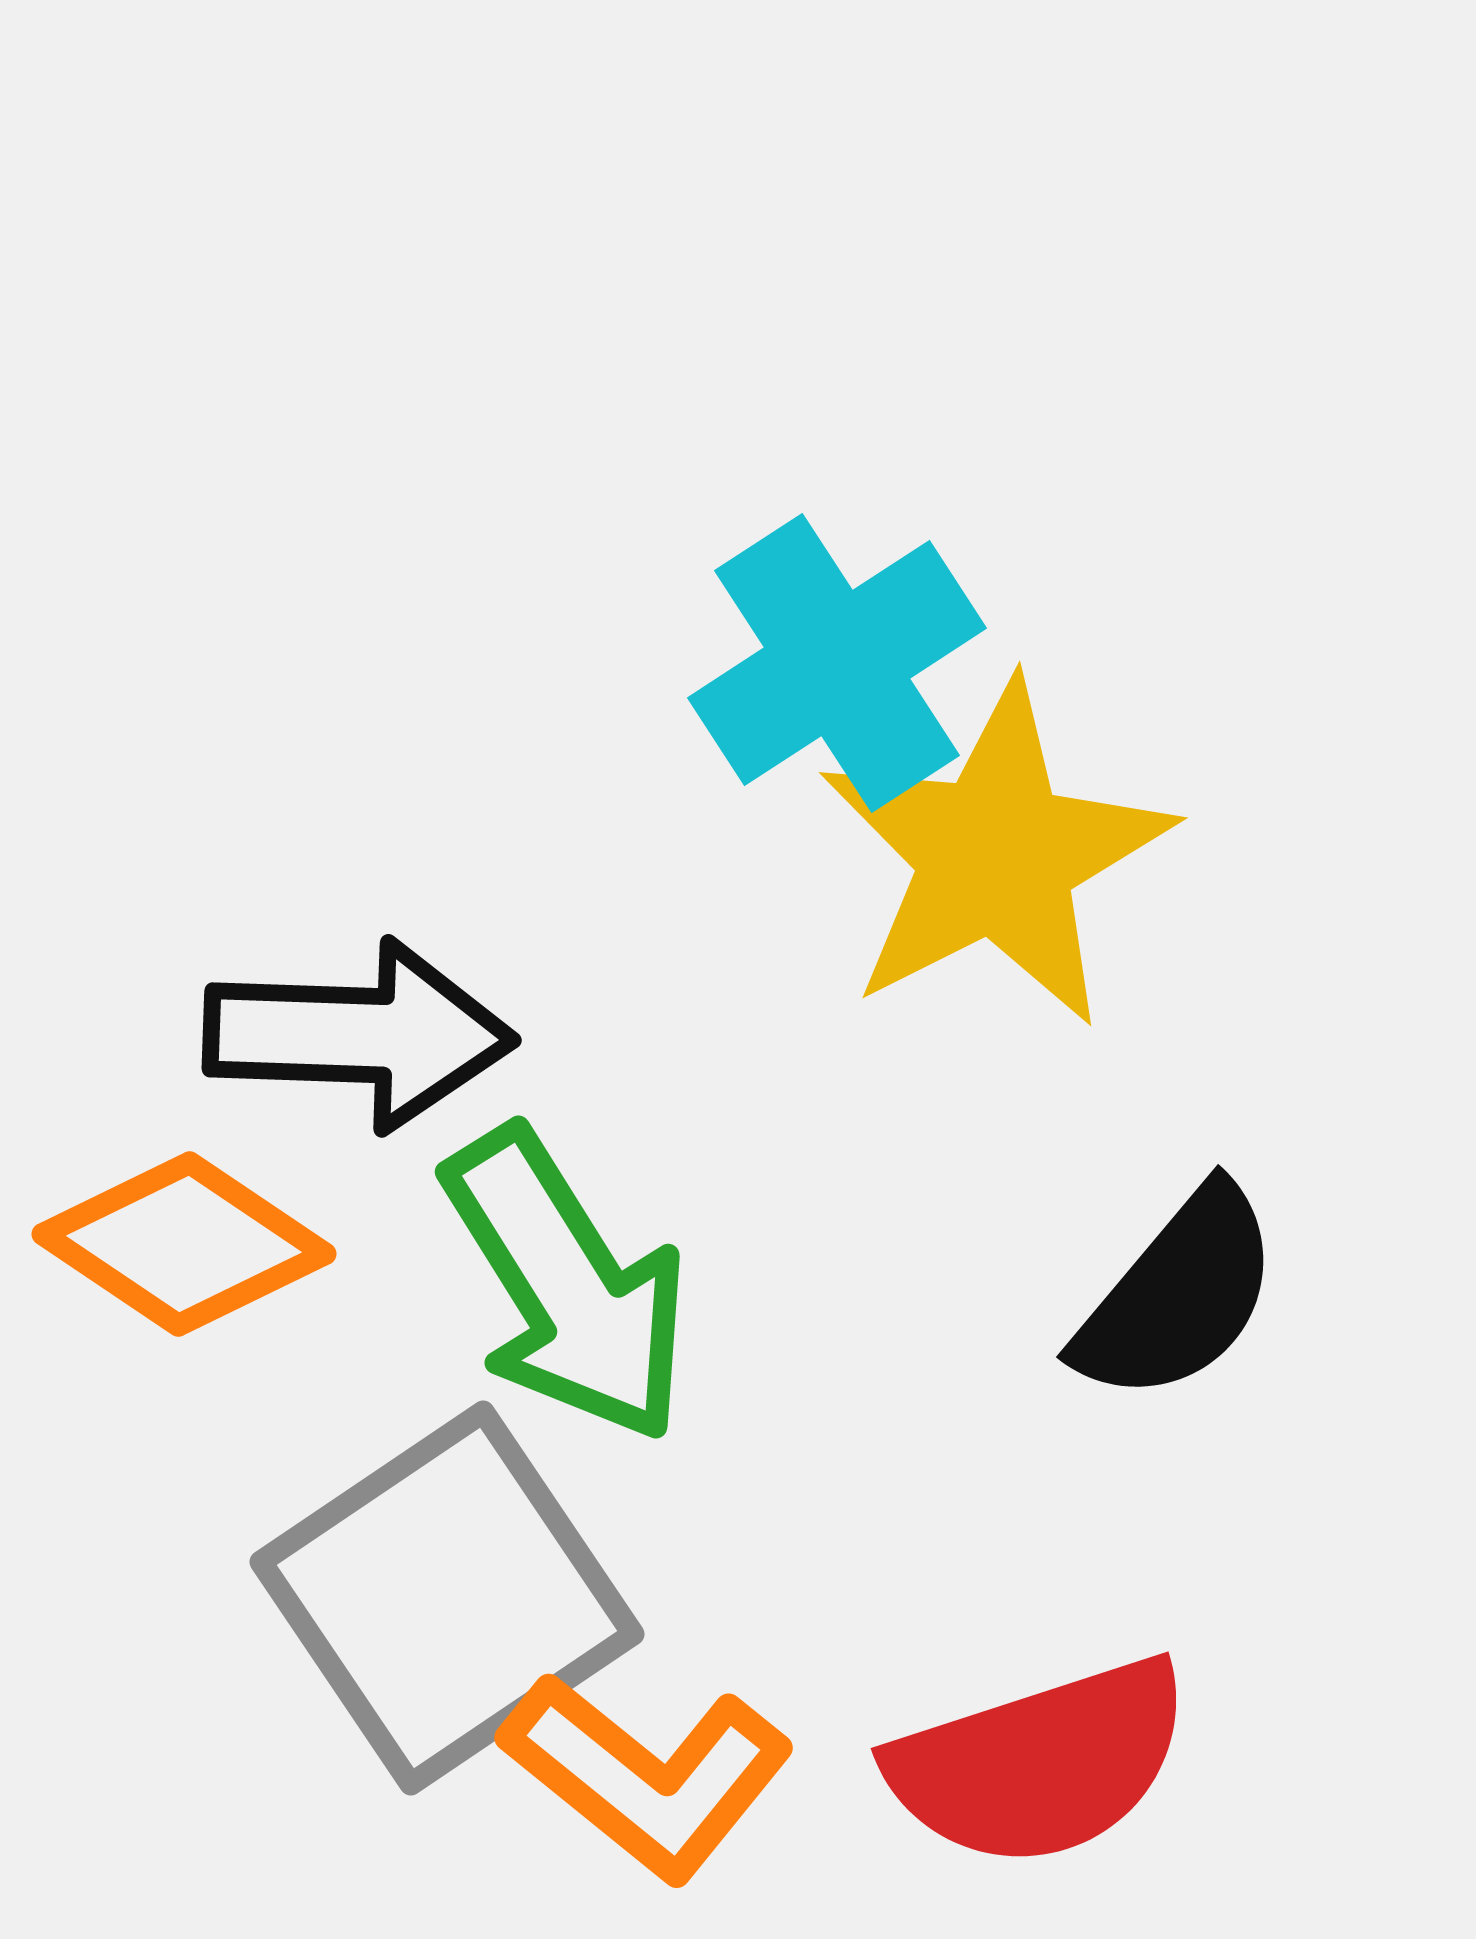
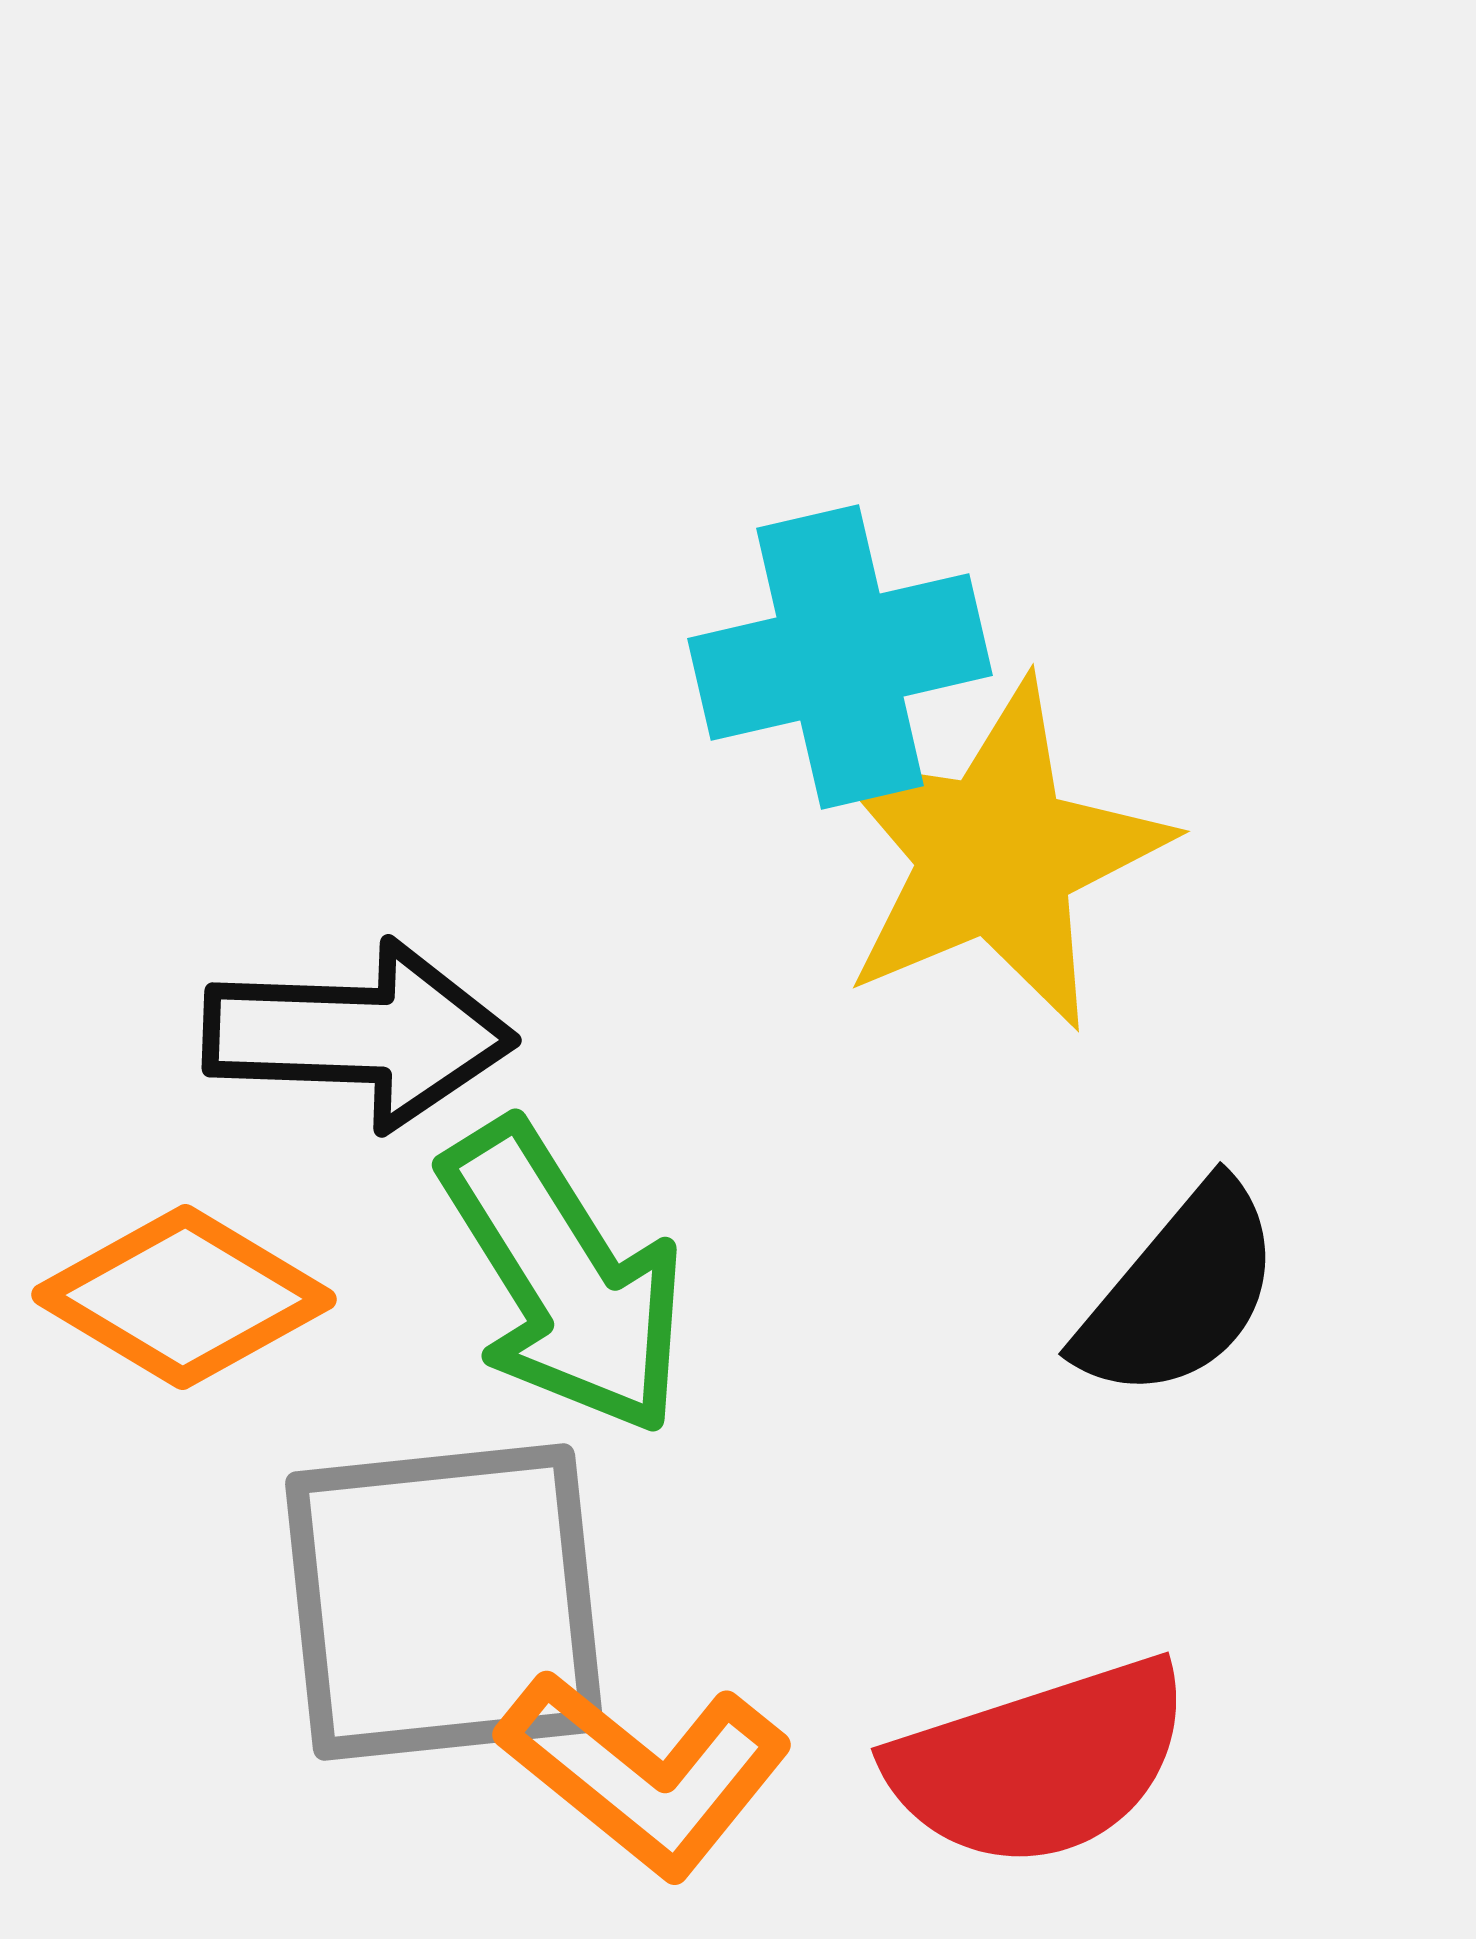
cyan cross: moved 3 px right, 6 px up; rotated 20 degrees clockwise
yellow star: rotated 4 degrees clockwise
orange diamond: moved 53 px down; rotated 3 degrees counterclockwise
green arrow: moved 3 px left, 7 px up
black semicircle: moved 2 px right, 3 px up
gray square: moved 3 px left, 4 px down; rotated 28 degrees clockwise
orange L-shape: moved 2 px left, 3 px up
